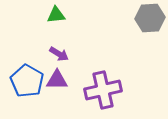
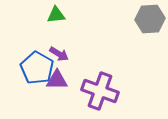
gray hexagon: moved 1 px down
blue pentagon: moved 10 px right, 13 px up
purple cross: moved 3 px left, 1 px down; rotated 33 degrees clockwise
